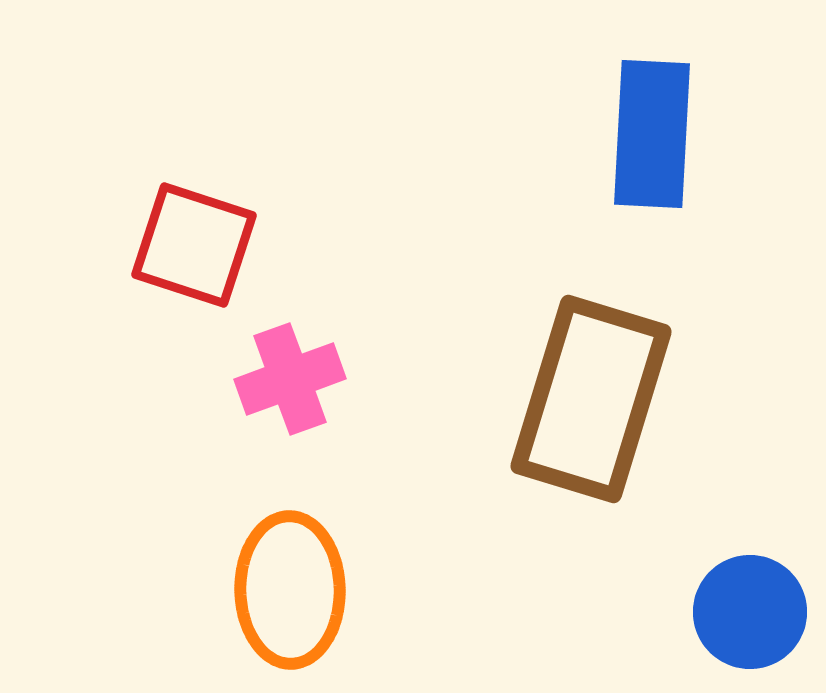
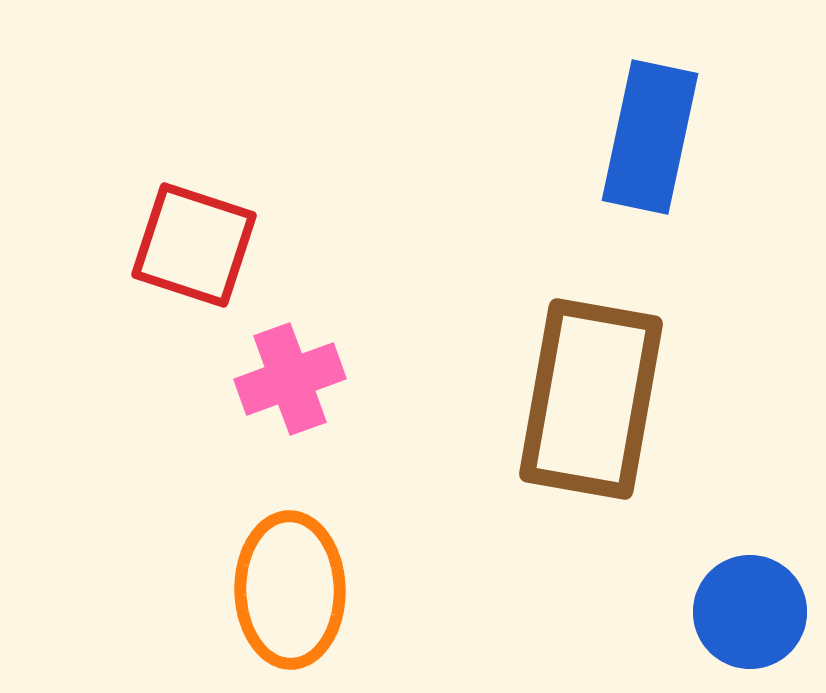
blue rectangle: moved 2 px left, 3 px down; rotated 9 degrees clockwise
brown rectangle: rotated 7 degrees counterclockwise
